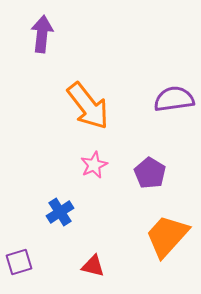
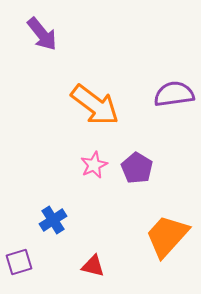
purple arrow: rotated 135 degrees clockwise
purple semicircle: moved 5 px up
orange arrow: moved 7 px right, 1 px up; rotated 15 degrees counterclockwise
purple pentagon: moved 13 px left, 5 px up
blue cross: moved 7 px left, 8 px down
